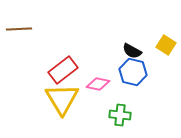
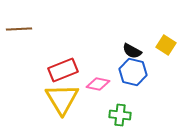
red rectangle: rotated 16 degrees clockwise
